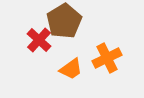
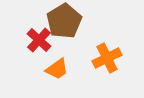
orange trapezoid: moved 14 px left
